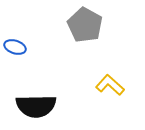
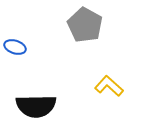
yellow L-shape: moved 1 px left, 1 px down
